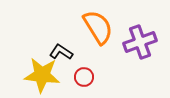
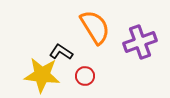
orange semicircle: moved 3 px left
red circle: moved 1 px right, 1 px up
